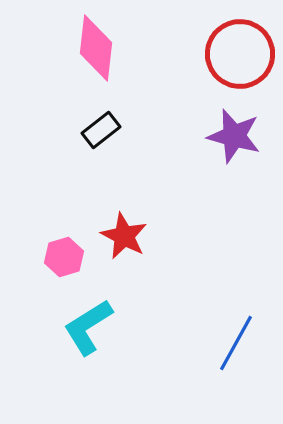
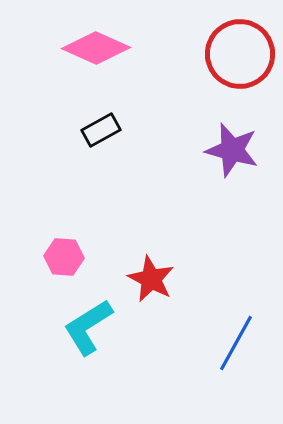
pink diamond: rotated 72 degrees counterclockwise
black rectangle: rotated 9 degrees clockwise
purple star: moved 2 px left, 14 px down
red star: moved 27 px right, 43 px down
pink hexagon: rotated 21 degrees clockwise
